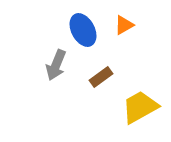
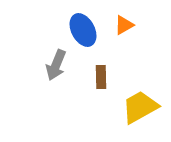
brown rectangle: rotated 55 degrees counterclockwise
